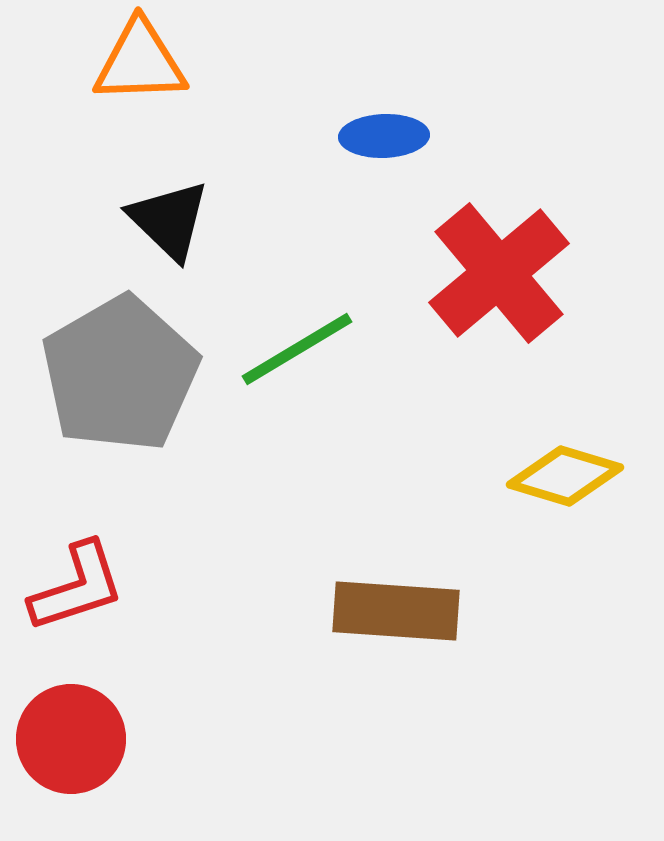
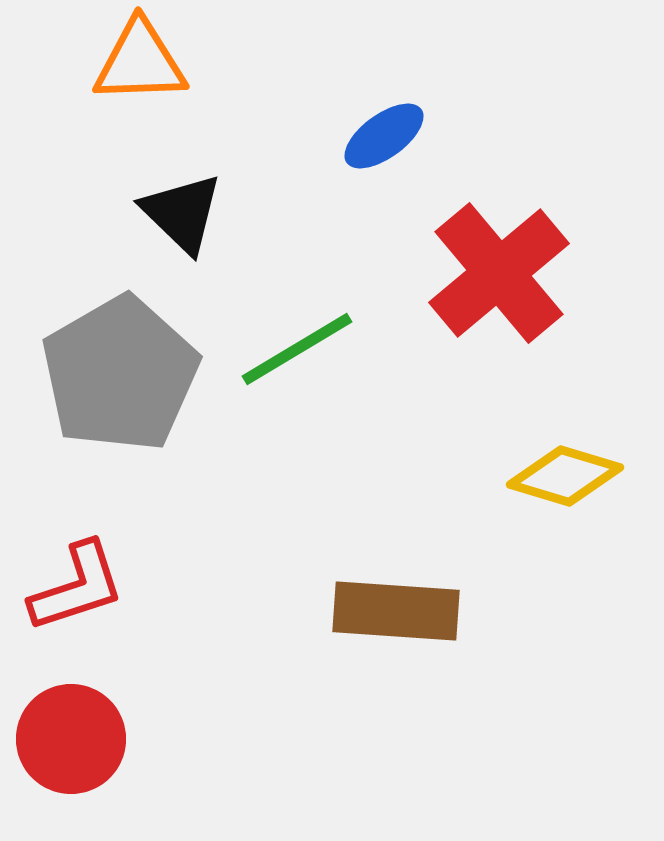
blue ellipse: rotated 34 degrees counterclockwise
black triangle: moved 13 px right, 7 px up
